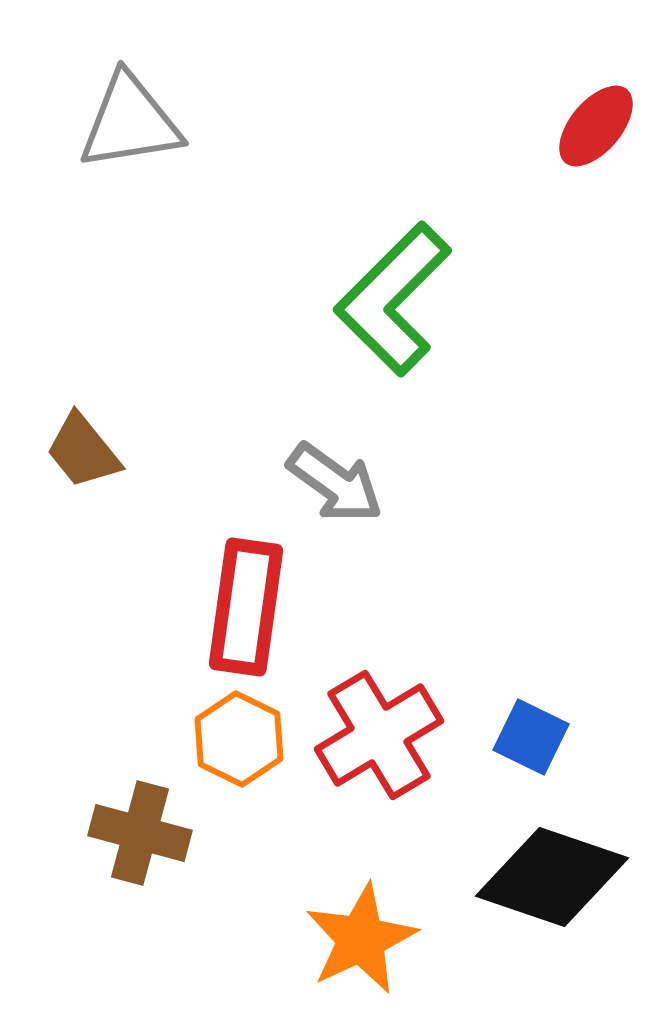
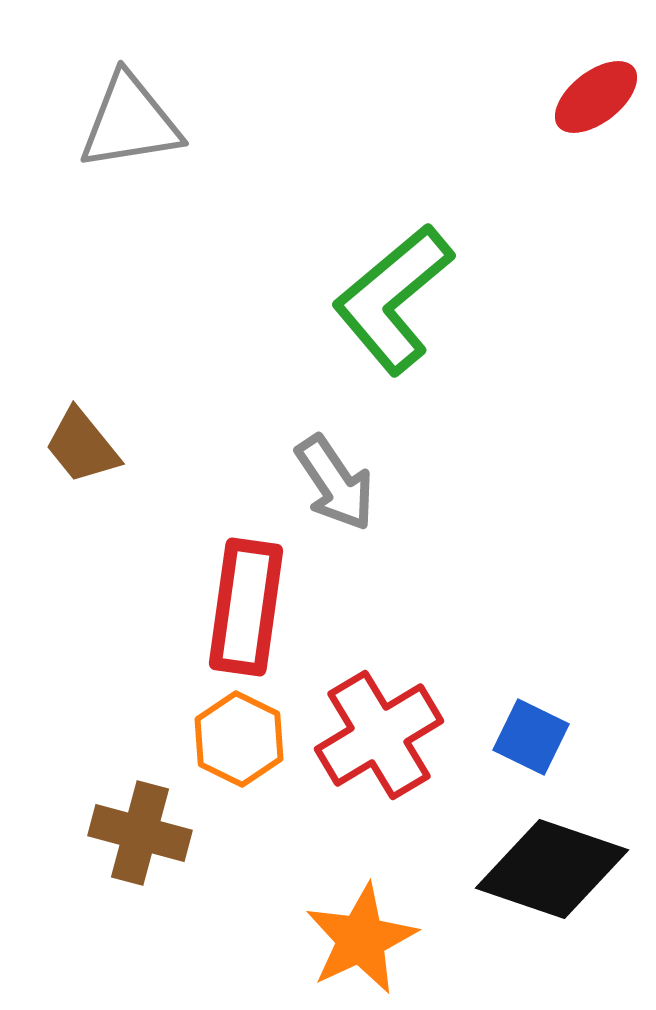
red ellipse: moved 29 px up; rotated 12 degrees clockwise
green L-shape: rotated 5 degrees clockwise
brown trapezoid: moved 1 px left, 5 px up
gray arrow: rotated 20 degrees clockwise
black diamond: moved 8 px up
